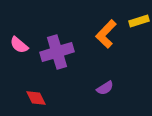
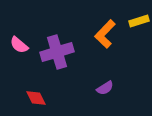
orange L-shape: moved 1 px left
